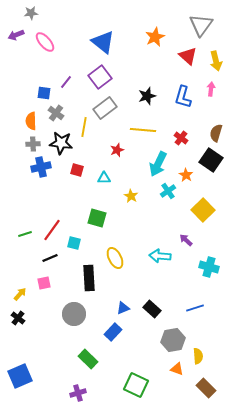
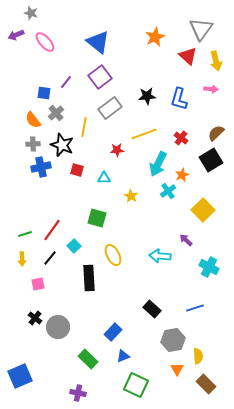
gray star at (31, 13): rotated 24 degrees clockwise
gray triangle at (201, 25): moved 4 px down
blue triangle at (103, 42): moved 5 px left
pink arrow at (211, 89): rotated 88 degrees clockwise
black star at (147, 96): rotated 12 degrees clockwise
blue L-shape at (183, 97): moved 4 px left, 2 px down
gray rectangle at (105, 108): moved 5 px right
gray cross at (56, 113): rotated 14 degrees clockwise
orange semicircle at (31, 121): moved 2 px right, 1 px up; rotated 36 degrees counterclockwise
yellow line at (143, 130): moved 1 px right, 4 px down; rotated 25 degrees counterclockwise
brown semicircle at (216, 133): rotated 30 degrees clockwise
black star at (61, 143): moved 1 px right, 2 px down; rotated 15 degrees clockwise
red star at (117, 150): rotated 16 degrees clockwise
black square at (211, 160): rotated 25 degrees clockwise
orange star at (186, 175): moved 4 px left; rotated 16 degrees clockwise
cyan square at (74, 243): moved 3 px down; rotated 32 degrees clockwise
black line at (50, 258): rotated 28 degrees counterclockwise
yellow ellipse at (115, 258): moved 2 px left, 3 px up
cyan cross at (209, 267): rotated 12 degrees clockwise
pink square at (44, 283): moved 6 px left, 1 px down
yellow arrow at (20, 294): moved 2 px right, 35 px up; rotated 136 degrees clockwise
blue triangle at (123, 308): moved 48 px down
gray circle at (74, 314): moved 16 px left, 13 px down
black cross at (18, 318): moved 17 px right
orange triangle at (177, 369): rotated 40 degrees clockwise
brown rectangle at (206, 388): moved 4 px up
purple cross at (78, 393): rotated 28 degrees clockwise
